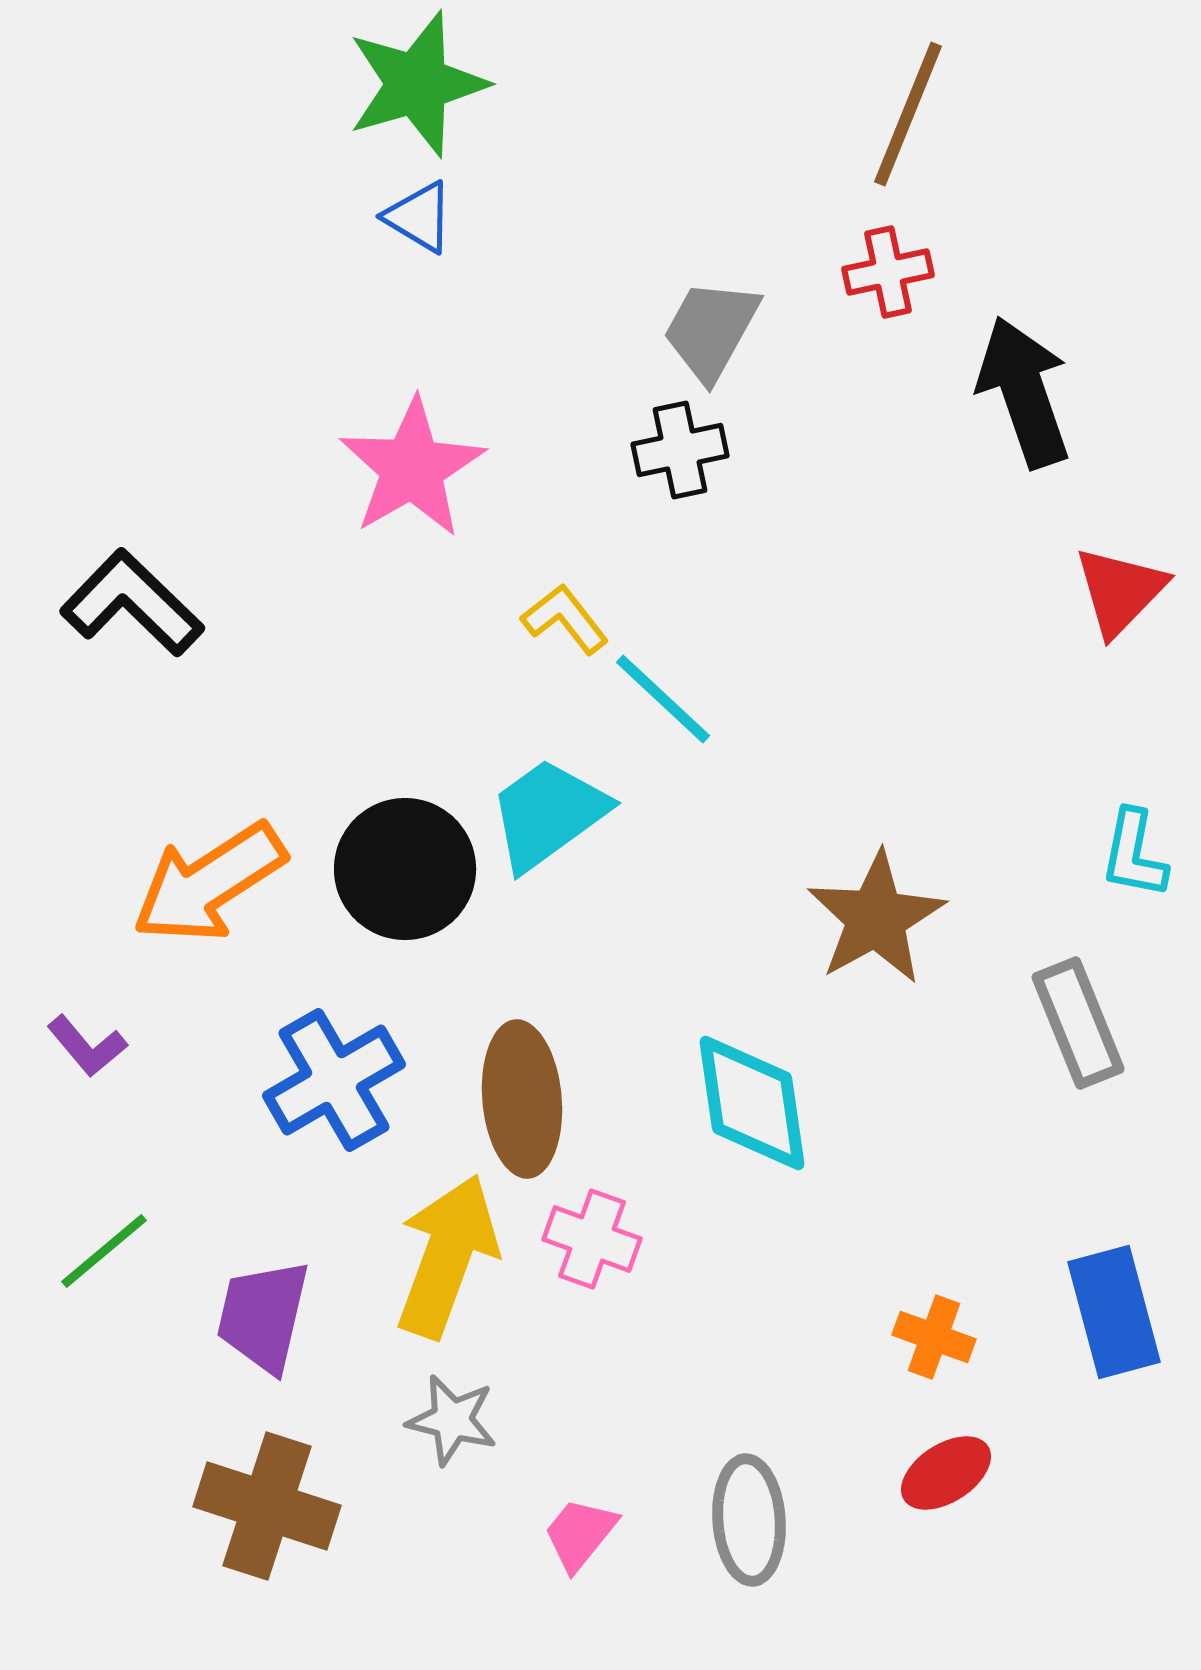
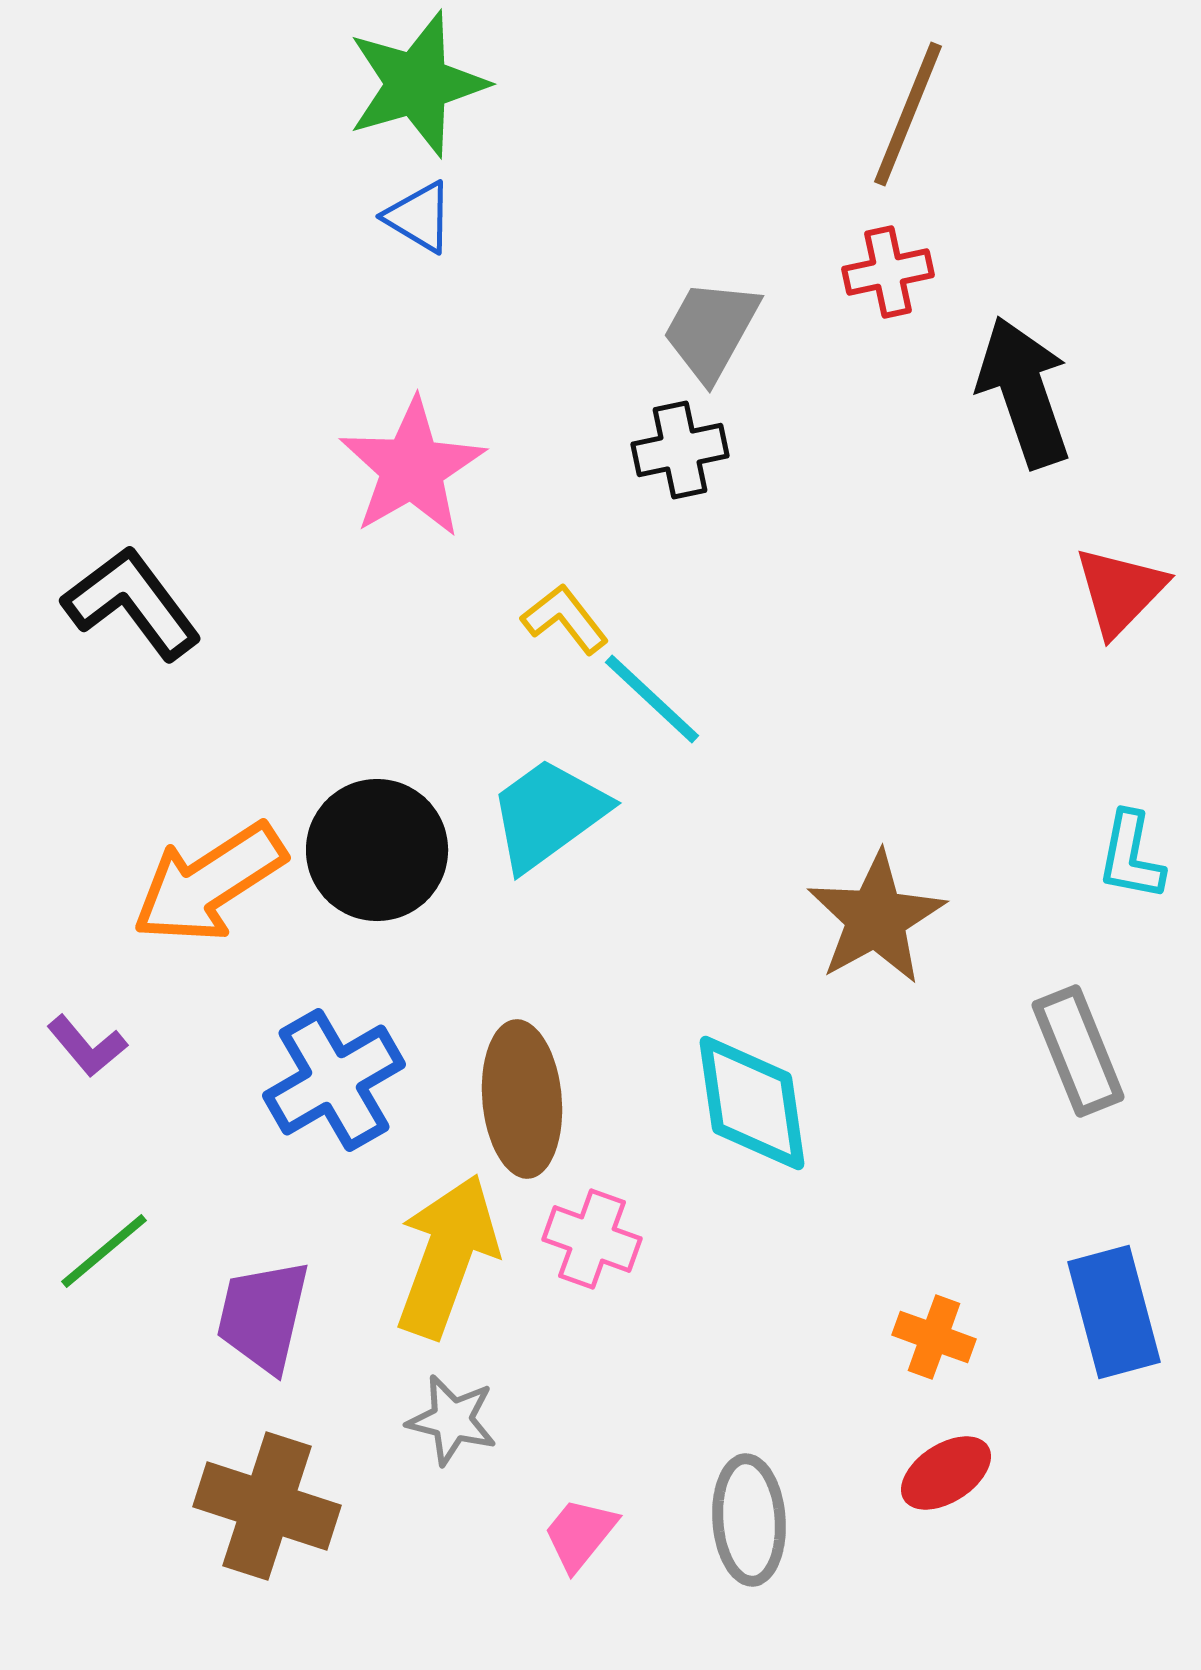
black L-shape: rotated 9 degrees clockwise
cyan line: moved 11 px left
cyan L-shape: moved 3 px left, 2 px down
black circle: moved 28 px left, 19 px up
gray rectangle: moved 28 px down
